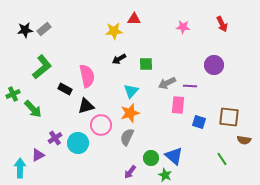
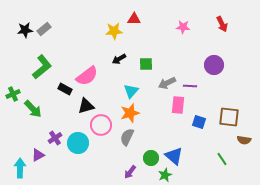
pink semicircle: rotated 65 degrees clockwise
green star: rotated 24 degrees clockwise
